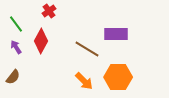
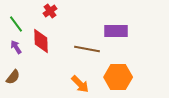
red cross: moved 1 px right
purple rectangle: moved 3 px up
red diamond: rotated 30 degrees counterclockwise
brown line: rotated 20 degrees counterclockwise
orange arrow: moved 4 px left, 3 px down
